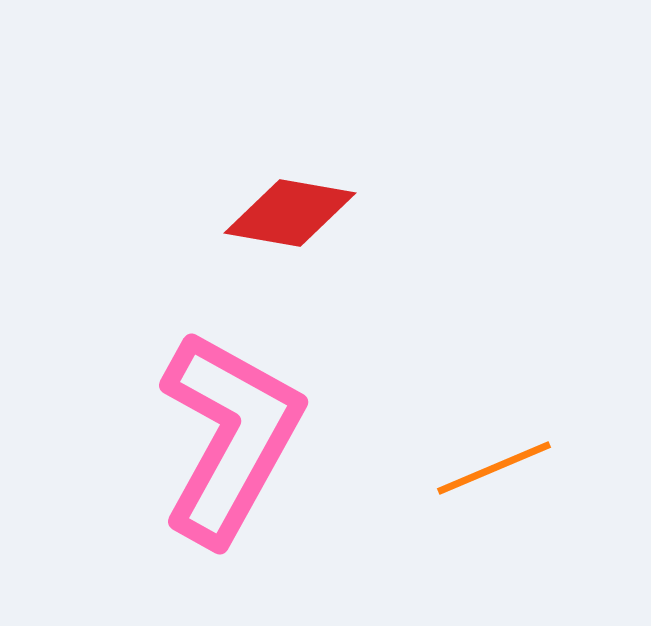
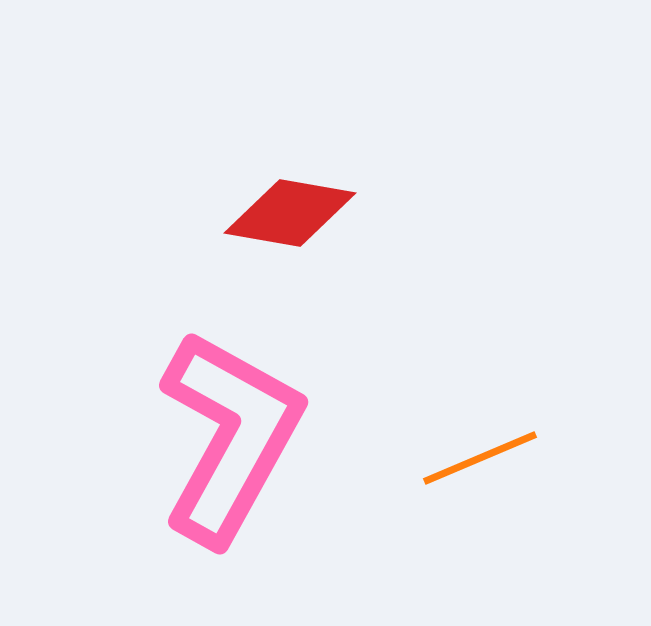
orange line: moved 14 px left, 10 px up
